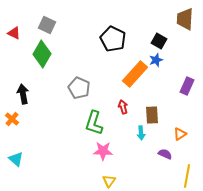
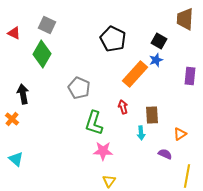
purple rectangle: moved 3 px right, 10 px up; rotated 18 degrees counterclockwise
